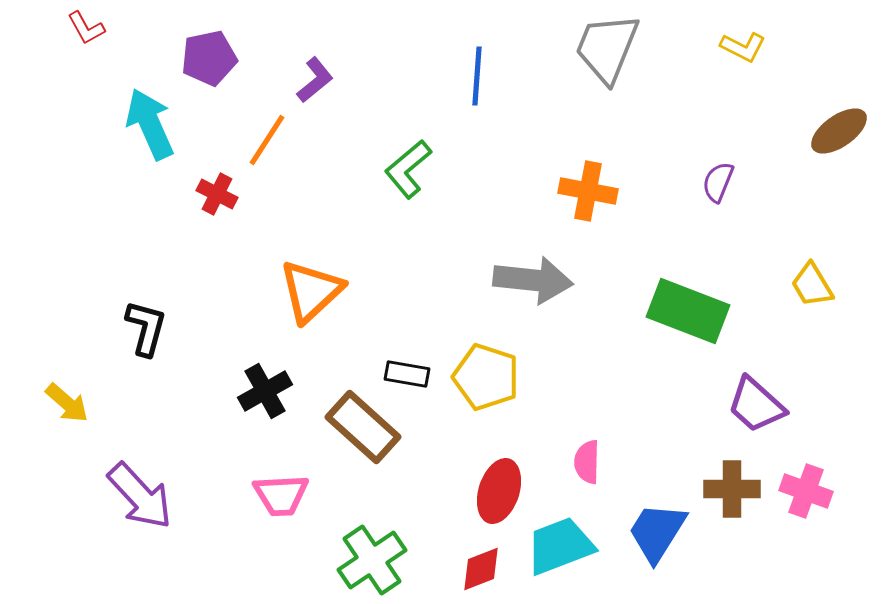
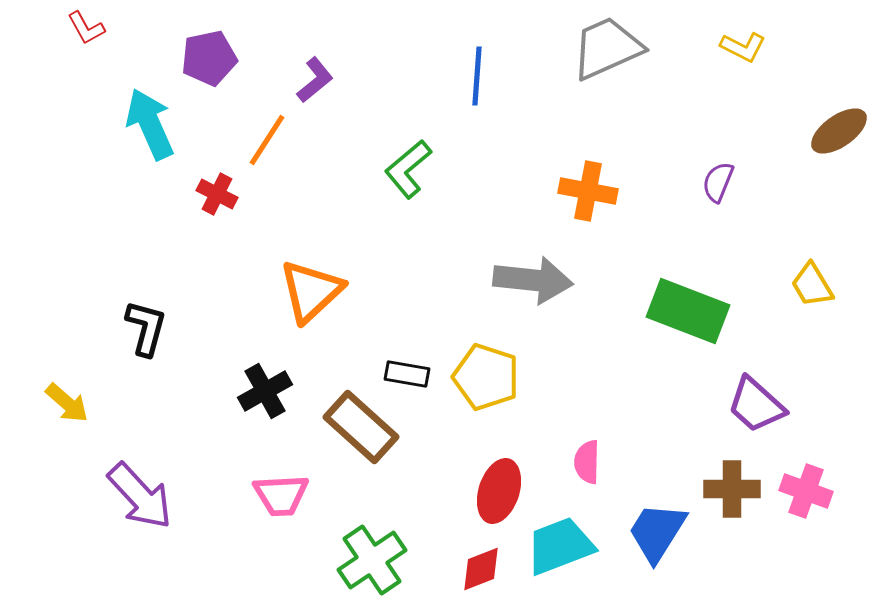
gray trapezoid: rotated 44 degrees clockwise
brown rectangle: moved 2 px left
